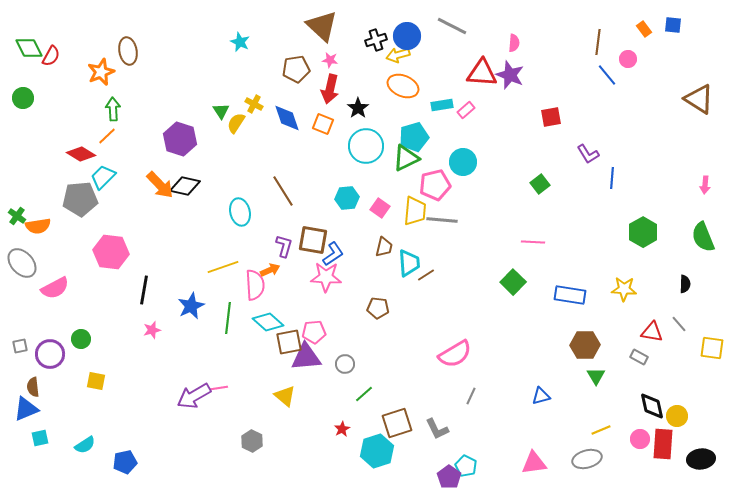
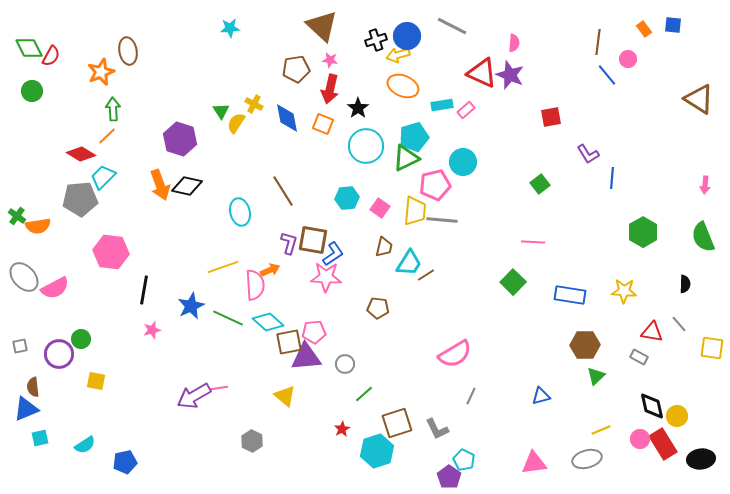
cyan star at (240, 42): moved 10 px left, 14 px up; rotated 30 degrees counterclockwise
red triangle at (482, 73): rotated 20 degrees clockwise
green circle at (23, 98): moved 9 px right, 7 px up
blue diamond at (287, 118): rotated 8 degrees clockwise
orange arrow at (160, 185): rotated 24 degrees clockwise
black diamond at (185, 186): moved 2 px right
purple L-shape at (284, 246): moved 5 px right, 3 px up
gray ellipse at (22, 263): moved 2 px right, 14 px down
cyan trapezoid at (409, 263): rotated 36 degrees clockwise
yellow star at (624, 289): moved 2 px down
green line at (228, 318): rotated 72 degrees counterclockwise
purple circle at (50, 354): moved 9 px right
green triangle at (596, 376): rotated 18 degrees clockwise
red rectangle at (663, 444): rotated 36 degrees counterclockwise
cyan pentagon at (466, 466): moved 2 px left, 6 px up
